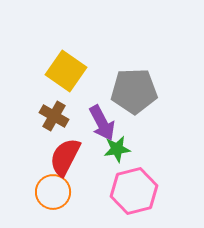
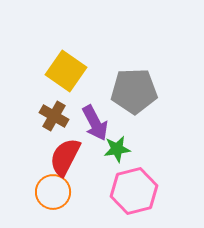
purple arrow: moved 7 px left
